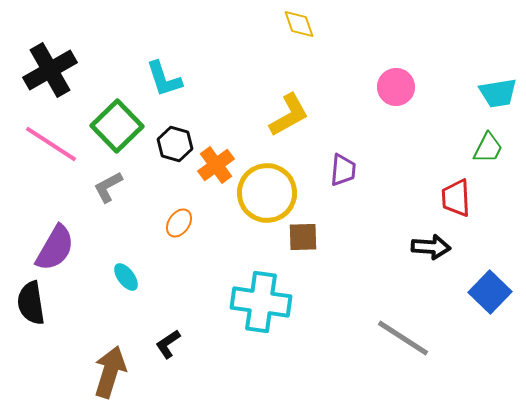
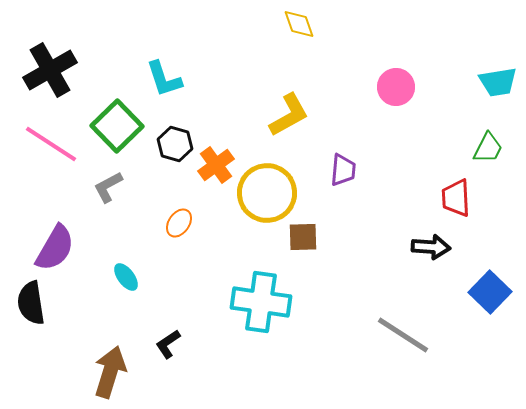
cyan trapezoid: moved 11 px up
gray line: moved 3 px up
